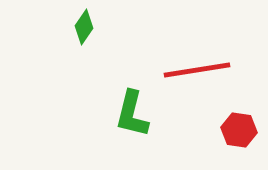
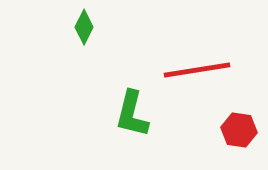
green diamond: rotated 8 degrees counterclockwise
